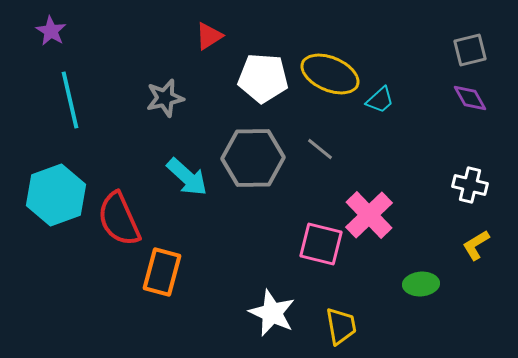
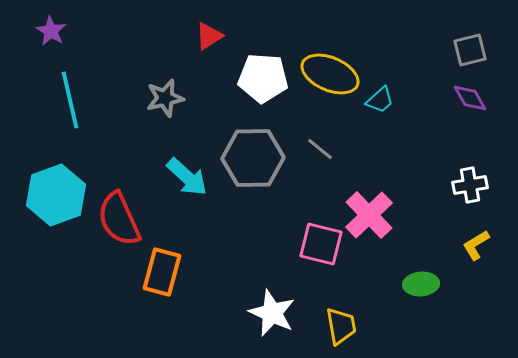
white cross: rotated 24 degrees counterclockwise
